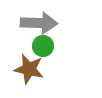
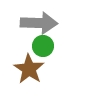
brown star: rotated 20 degrees clockwise
